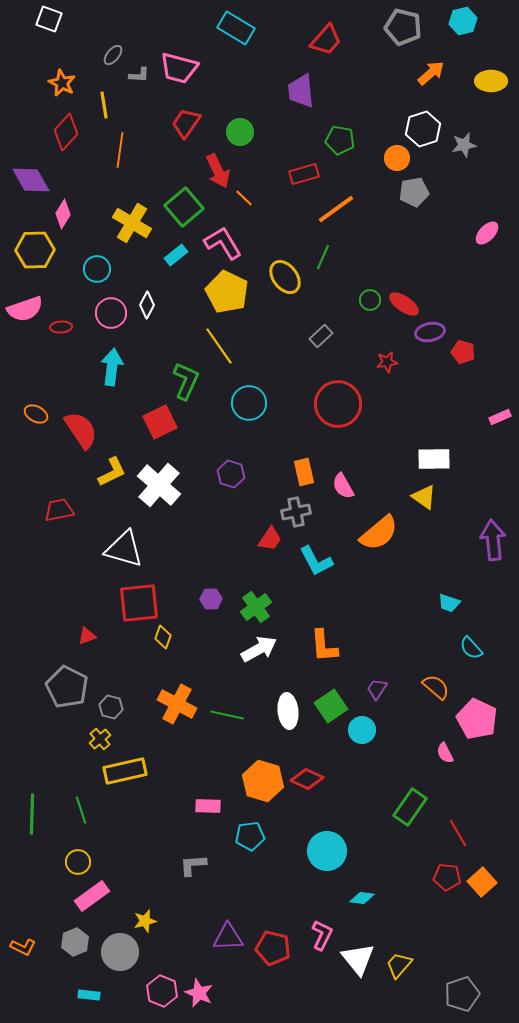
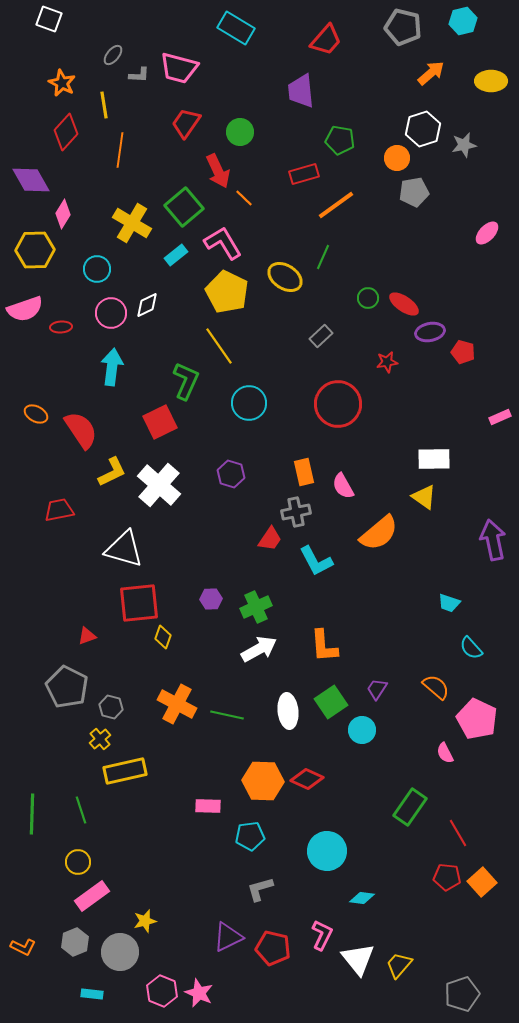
orange line at (336, 209): moved 4 px up
yellow ellipse at (285, 277): rotated 20 degrees counterclockwise
green circle at (370, 300): moved 2 px left, 2 px up
white diamond at (147, 305): rotated 36 degrees clockwise
purple arrow at (493, 540): rotated 6 degrees counterclockwise
green cross at (256, 607): rotated 12 degrees clockwise
green square at (331, 706): moved 4 px up
orange hexagon at (263, 781): rotated 15 degrees counterclockwise
gray L-shape at (193, 865): moved 67 px right, 24 px down; rotated 12 degrees counterclockwise
purple triangle at (228, 937): rotated 24 degrees counterclockwise
cyan rectangle at (89, 995): moved 3 px right, 1 px up
